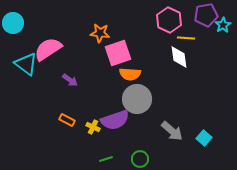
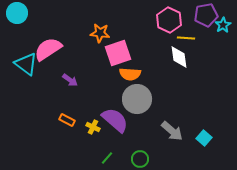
cyan circle: moved 4 px right, 10 px up
purple semicircle: rotated 120 degrees counterclockwise
green line: moved 1 px right, 1 px up; rotated 32 degrees counterclockwise
